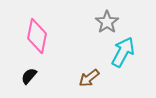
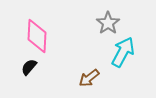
gray star: moved 1 px right, 1 px down
pink diamond: rotated 8 degrees counterclockwise
black semicircle: moved 9 px up
